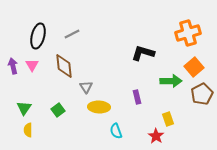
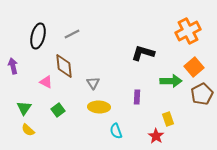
orange cross: moved 2 px up; rotated 10 degrees counterclockwise
pink triangle: moved 14 px right, 17 px down; rotated 32 degrees counterclockwise
gray triangle: moved 7 px right, 4 px up
purple rectangle: rotated 16 degrees clockwise
yellow semicircle: rotated 48 degrees counterclockwise
